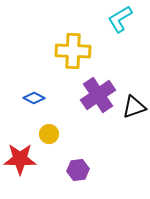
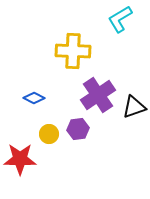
purple hexagon: moved 41 px up
